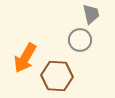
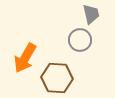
brown hexagon: moved 2 px down
